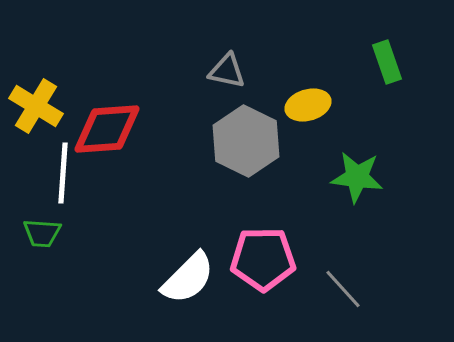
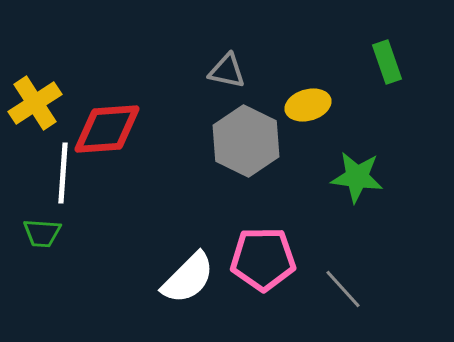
yellow cross: moved 1 px left, 3 px up; rotated 26 degrees clockwise
